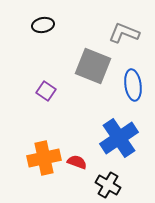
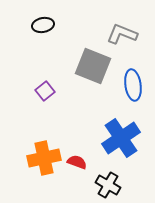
gray L-shape: moved 2 px left, 1 px down
purple square: moved 1 px left; rotated 18 degrees clockwise
blue cross: moved 2 px right
